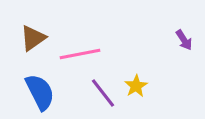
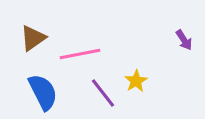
yellow star: moved 5 px up
blue semicircle: moved 3 px right
